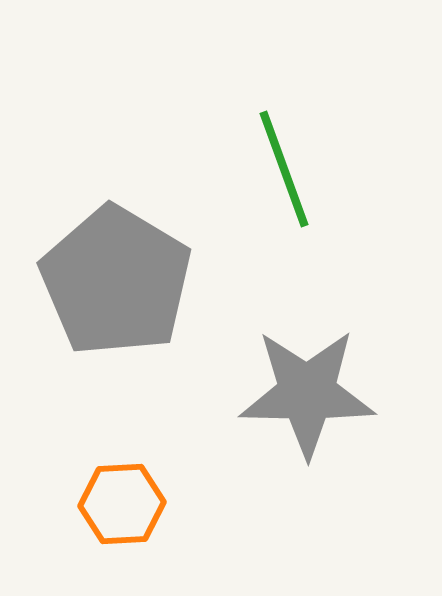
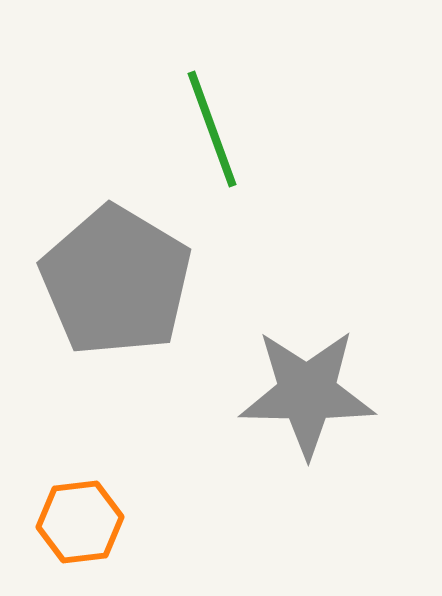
green line: moved 72 px left, 40 px up
orange hexagon: moved 42 px left, 18 px down; rotated 4 degrees counterclockwise
